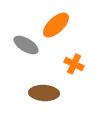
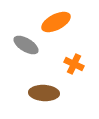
orange ellipse: moved 3 px up; rotated 16 degrees clockwise
